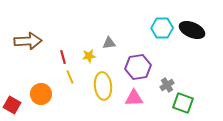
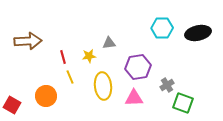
black ellipse: moved 6 px right, 3 px down; rotated 35 degrees counterclockwise
orange circle: moved 5 px right, 2 px down
